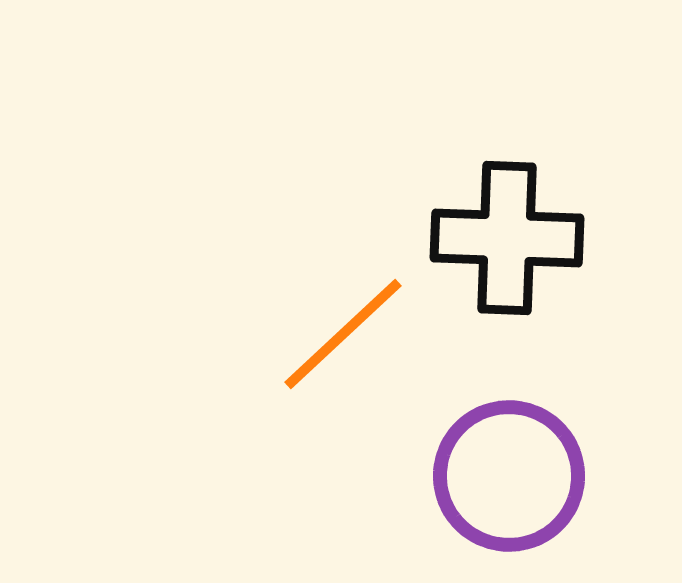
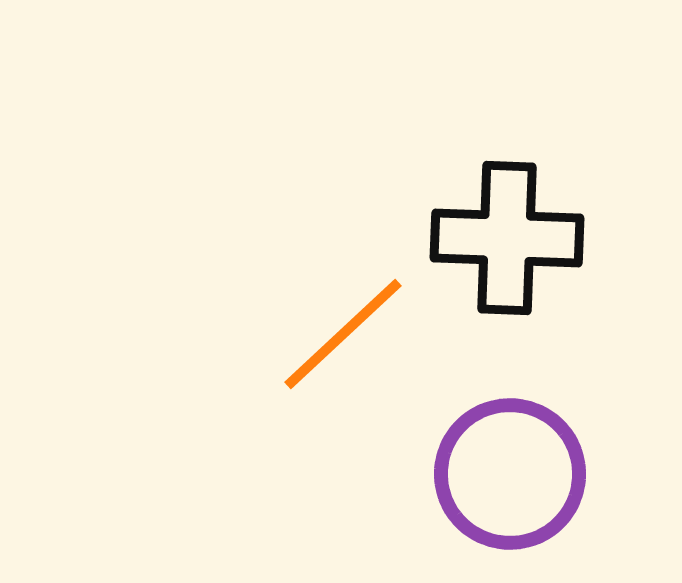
purple circle: moved 1 px right, 2 px up
